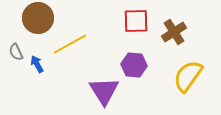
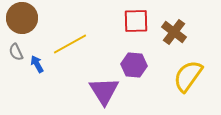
brown circle: moved 16 px left
brown cross: rotated 20 degrees counterclockwise
